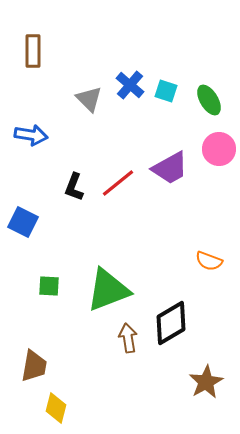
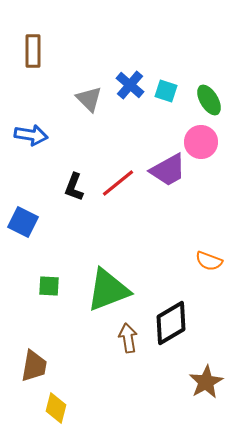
pink circle: moved 18 px left, 7 px up
purple trapezoid: moved 2 px left, 2 px down
